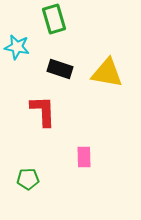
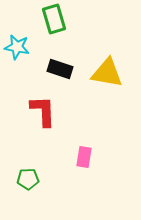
pink rectangle: rotated 10 degrees clockwise
